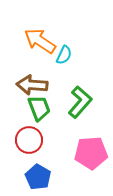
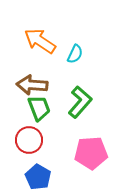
cyan semicircle: moved 11 px right, 1 px up
